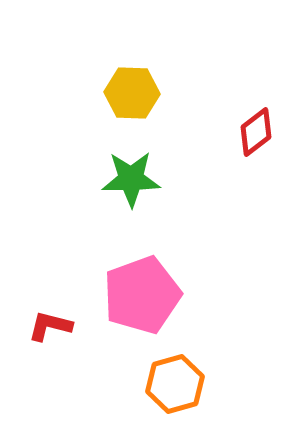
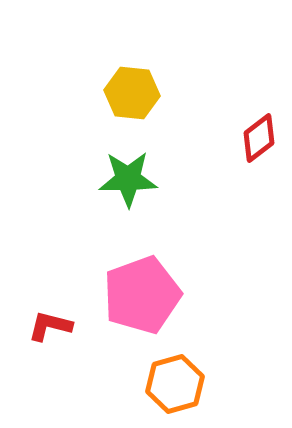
yellow hexagon: rotated 4 degrees clockwise
red diamond: moved 3 px right, 6 px down
green star: moved 3 px left
